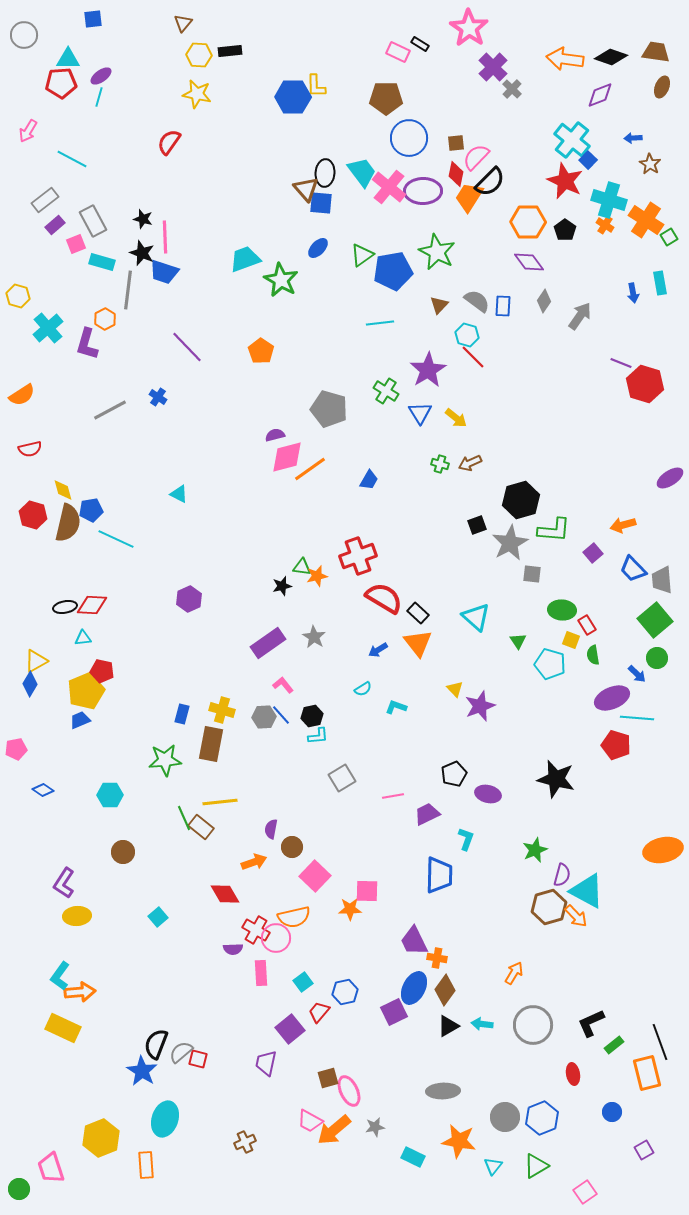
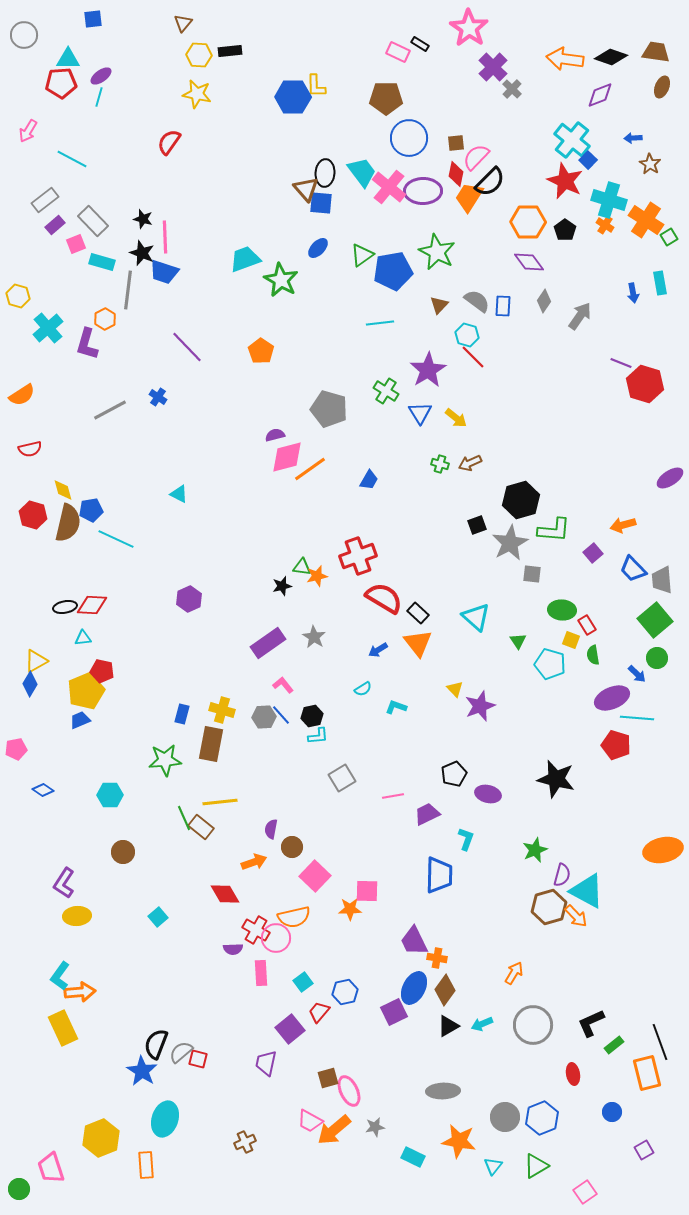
gray rectangle at (93, 221): rotated 16 degrees counterclockwise
cyan arrow at (482, 1024): rotated 30 degrees counterclockwise
yellow rectangle at (63, 1028): rotated 40 degrees clockwise
